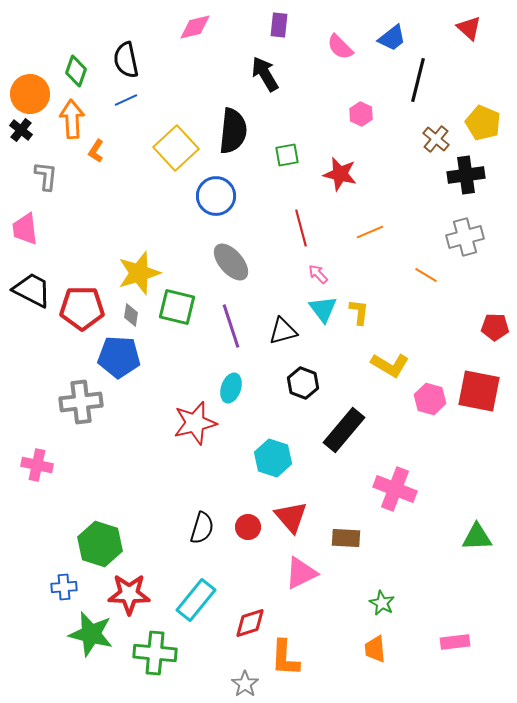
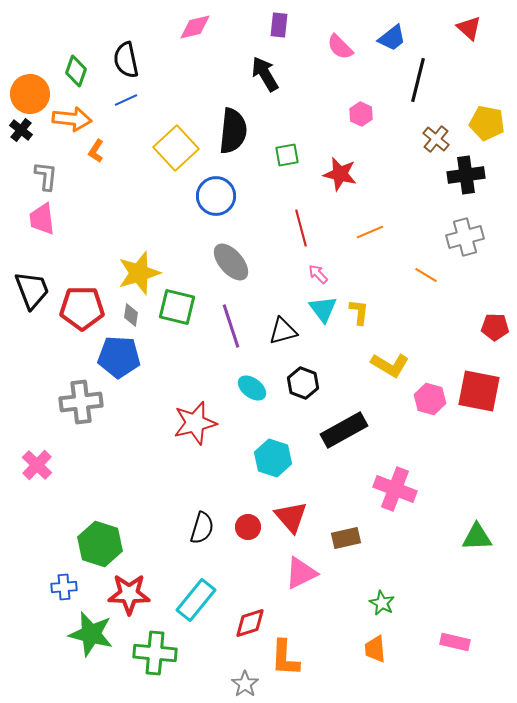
orange arrow at (72, 119): rotated 99 degrees clockwise
yellow pentagon at (483, 123): moved 4 px right; rotated 12 degrees counterclockwise
pink trapezoid at (25, 229): moved 17 px right, 10 px up
black trapezoid at (32, 290): rotated 42 degrees clockwise
cyan ellipse at (231, 388): moved 21 px right; rotated 72 degrees counterclockwise
black rectangle at (344, 430): rotated 21 degrees clockwise
pink cross at (37, 465): rotated 32 degrees clockwise
brown rectangle at (346, 538): rotated 16 degrees counterclockwise
pink rectangle at (455, 642): rotated 20 degrees clockwise
